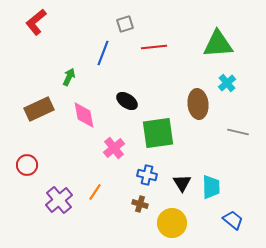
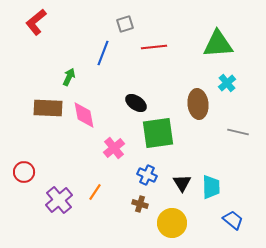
black ellipse: moved 9 px right, 2 px down
brown rectangle: moved 9 px right, 1 px up; rotated 28 degrees clockwise
red circle: moved 3 px left, 7 px down
blue cross: rotated 12 degrees clockwise
